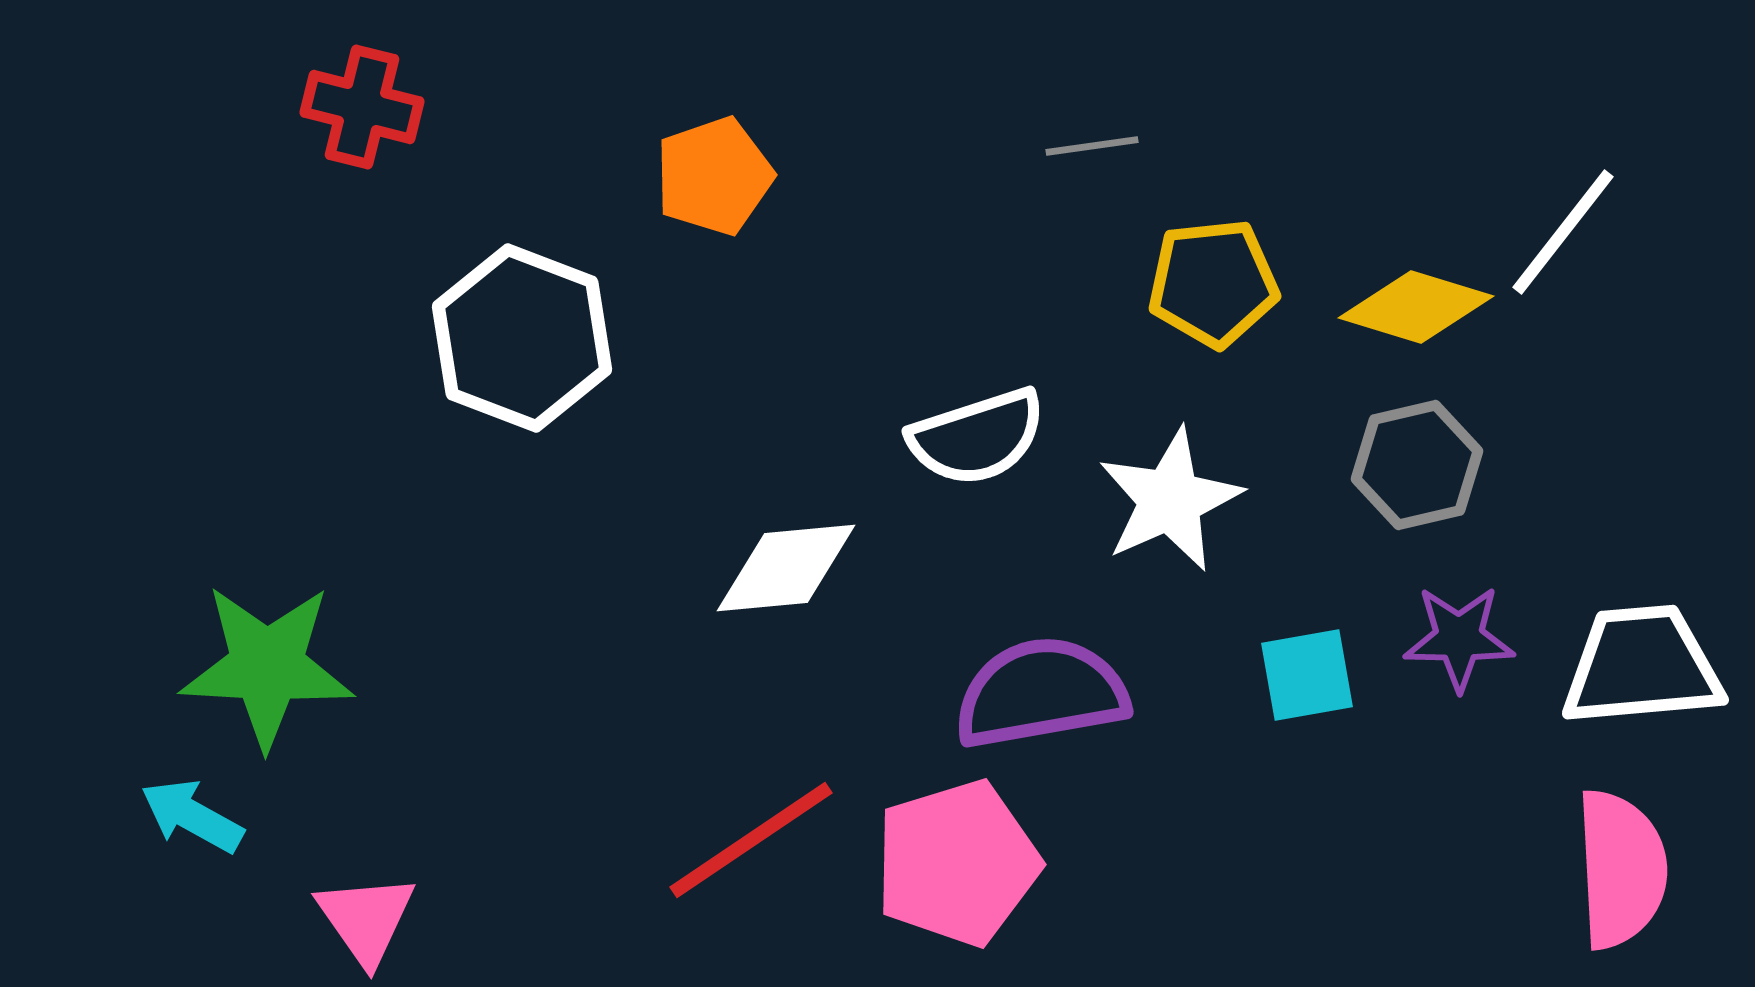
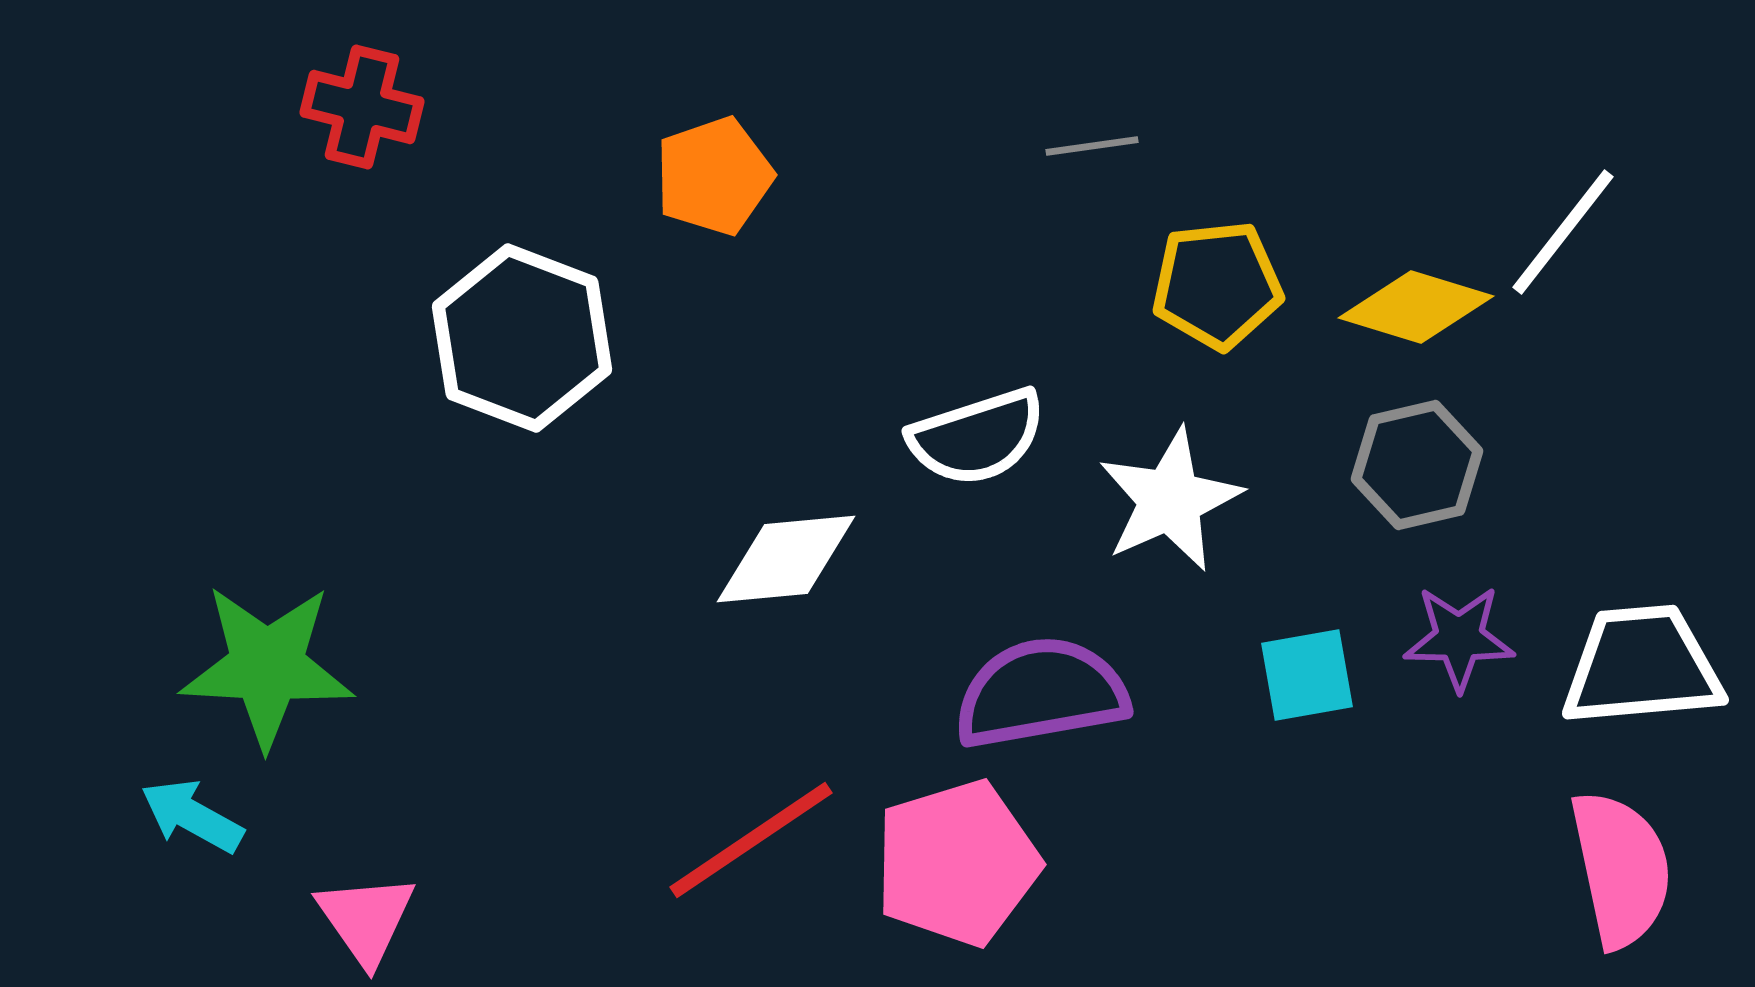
yellow pentagon: moved 4 px right, 2 px down
white diamond: moved 9 px up
pink semicircle: rotated 9 degrees counterclockwise
